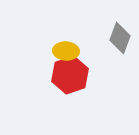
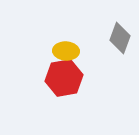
red hexagon: moved 6 px left, 3 px down; rotated 9 degrees clockwise
